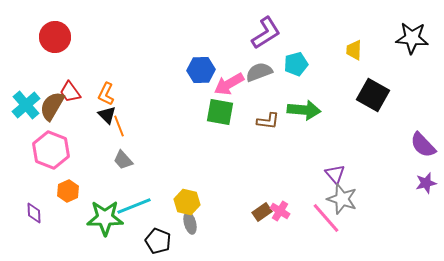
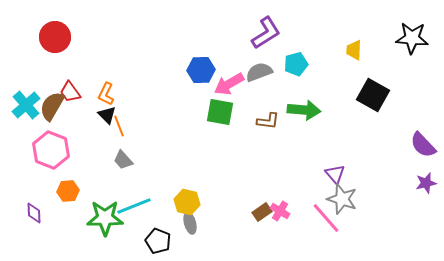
orange hexagon: rotated 20 degrees clockwise
